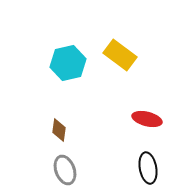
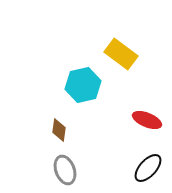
yellow rectangle: moved 1 px right, 1 px up
cyan hexagon: moved 15 px right, 22 px down
red ellipse: moved 1 px down; rotated 8 degrees clockwise
black ellipse: rotated 52 degrees clockwise
